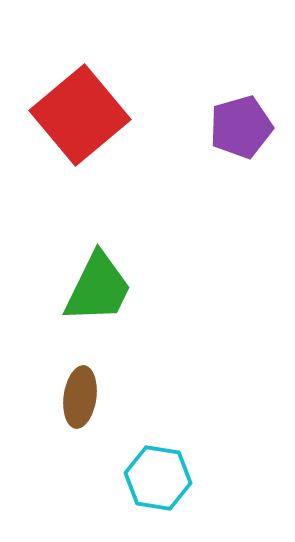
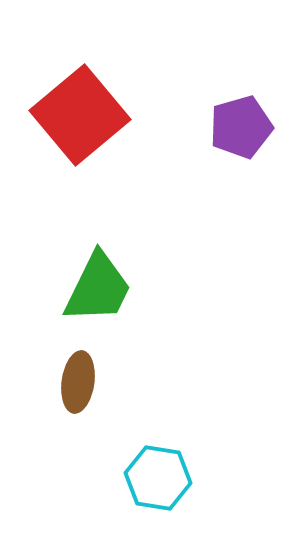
brown ellipse: moved 2 px left, 15 px up
